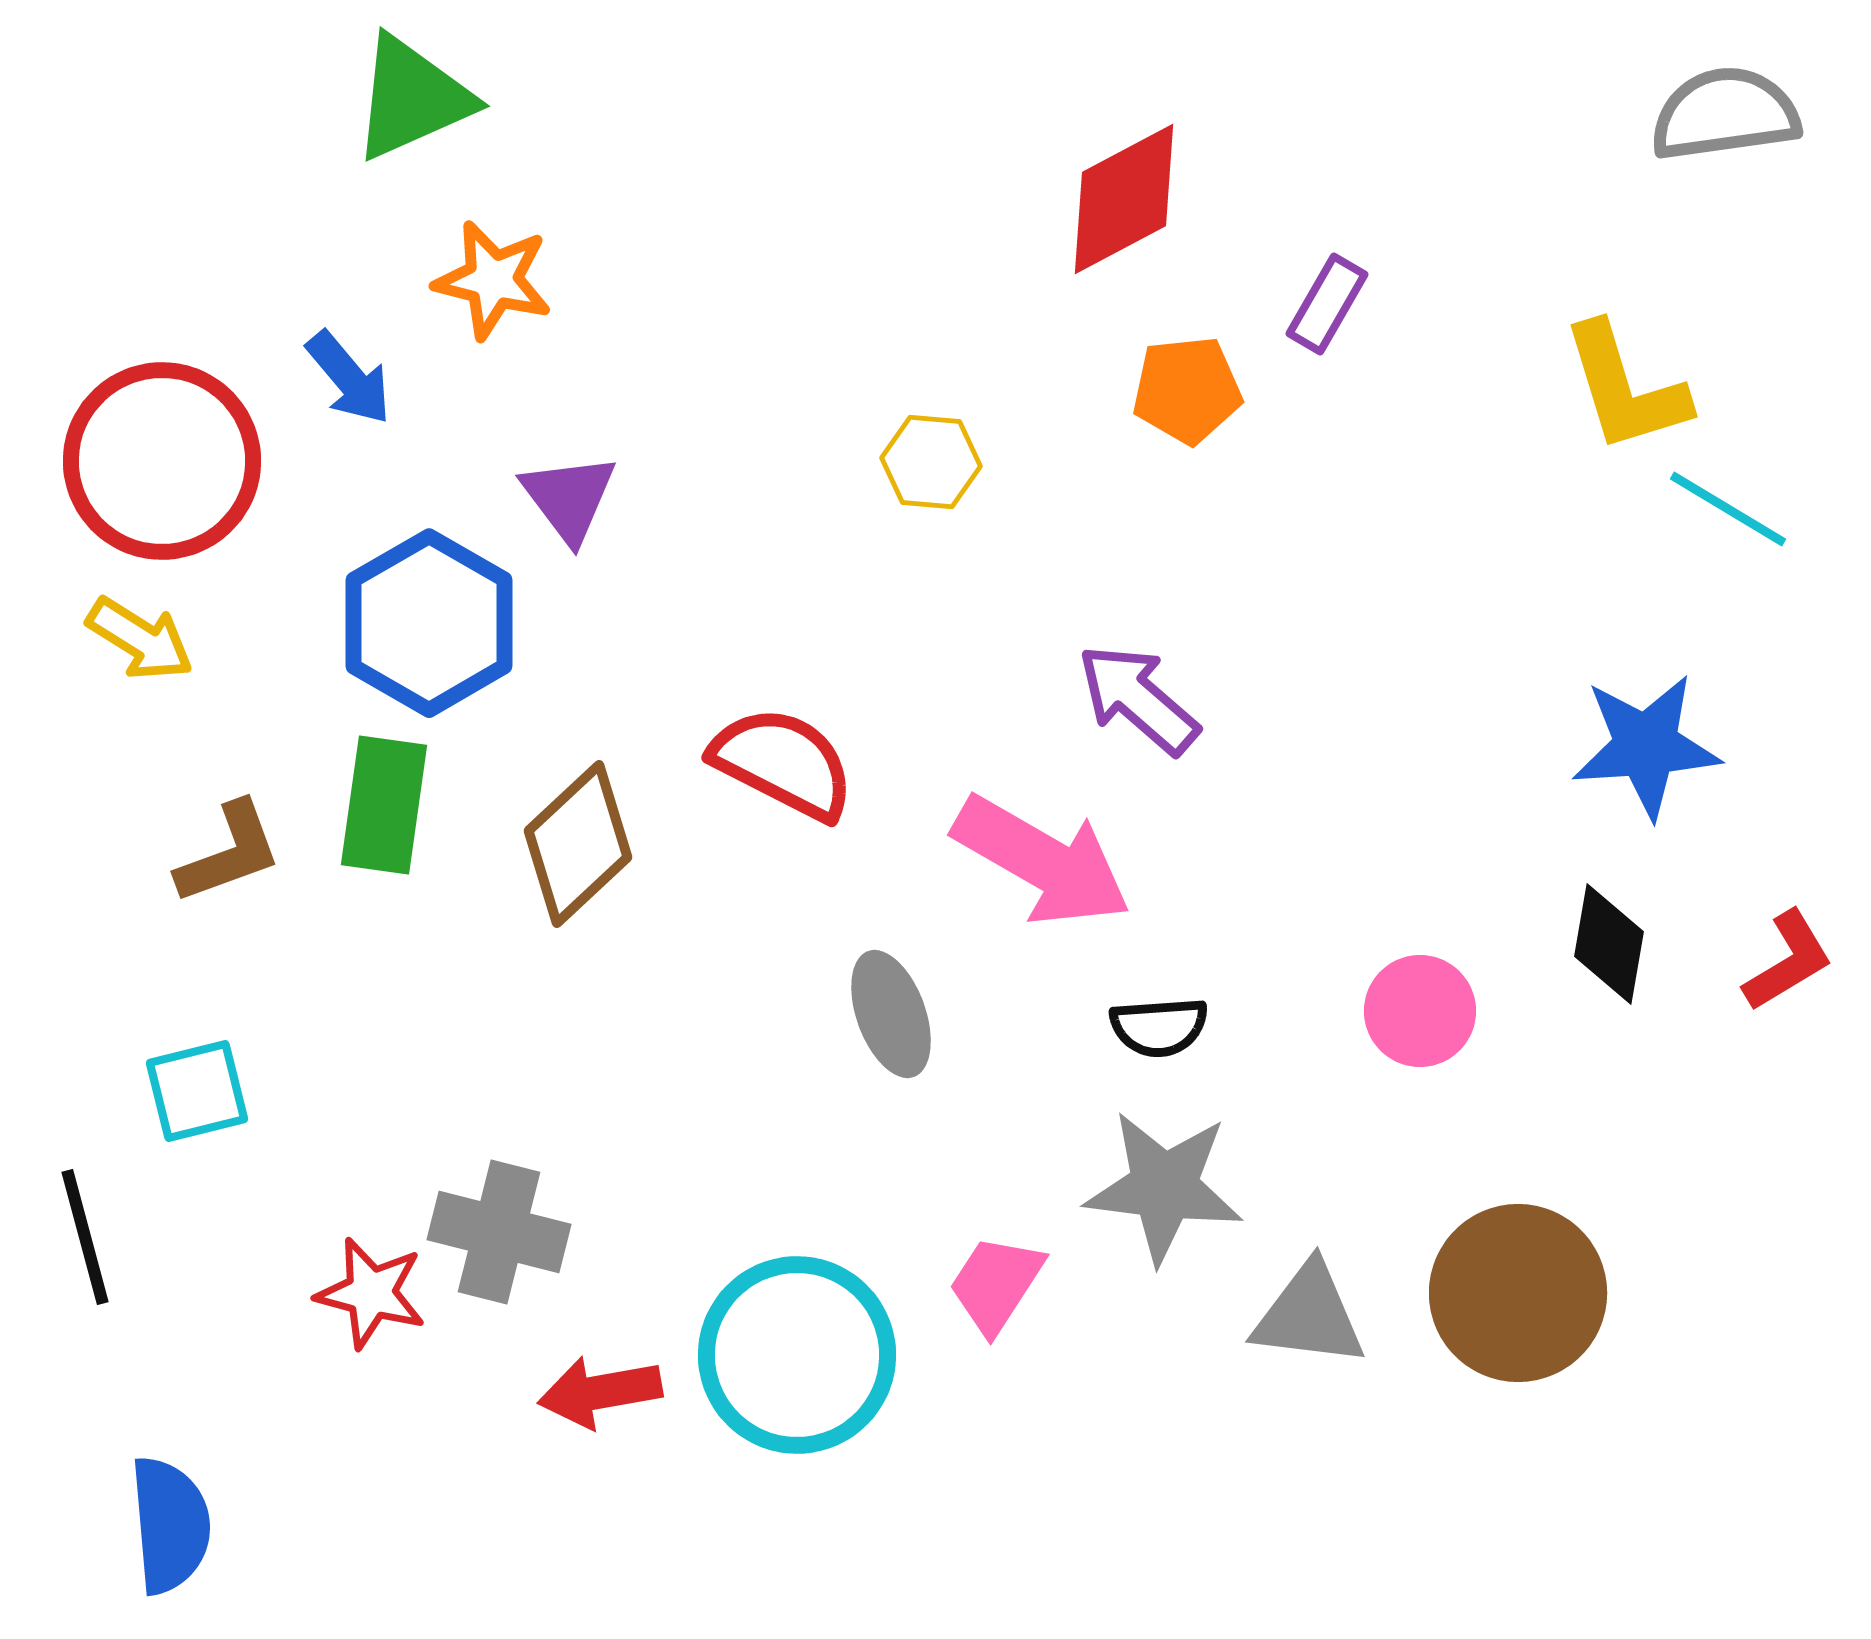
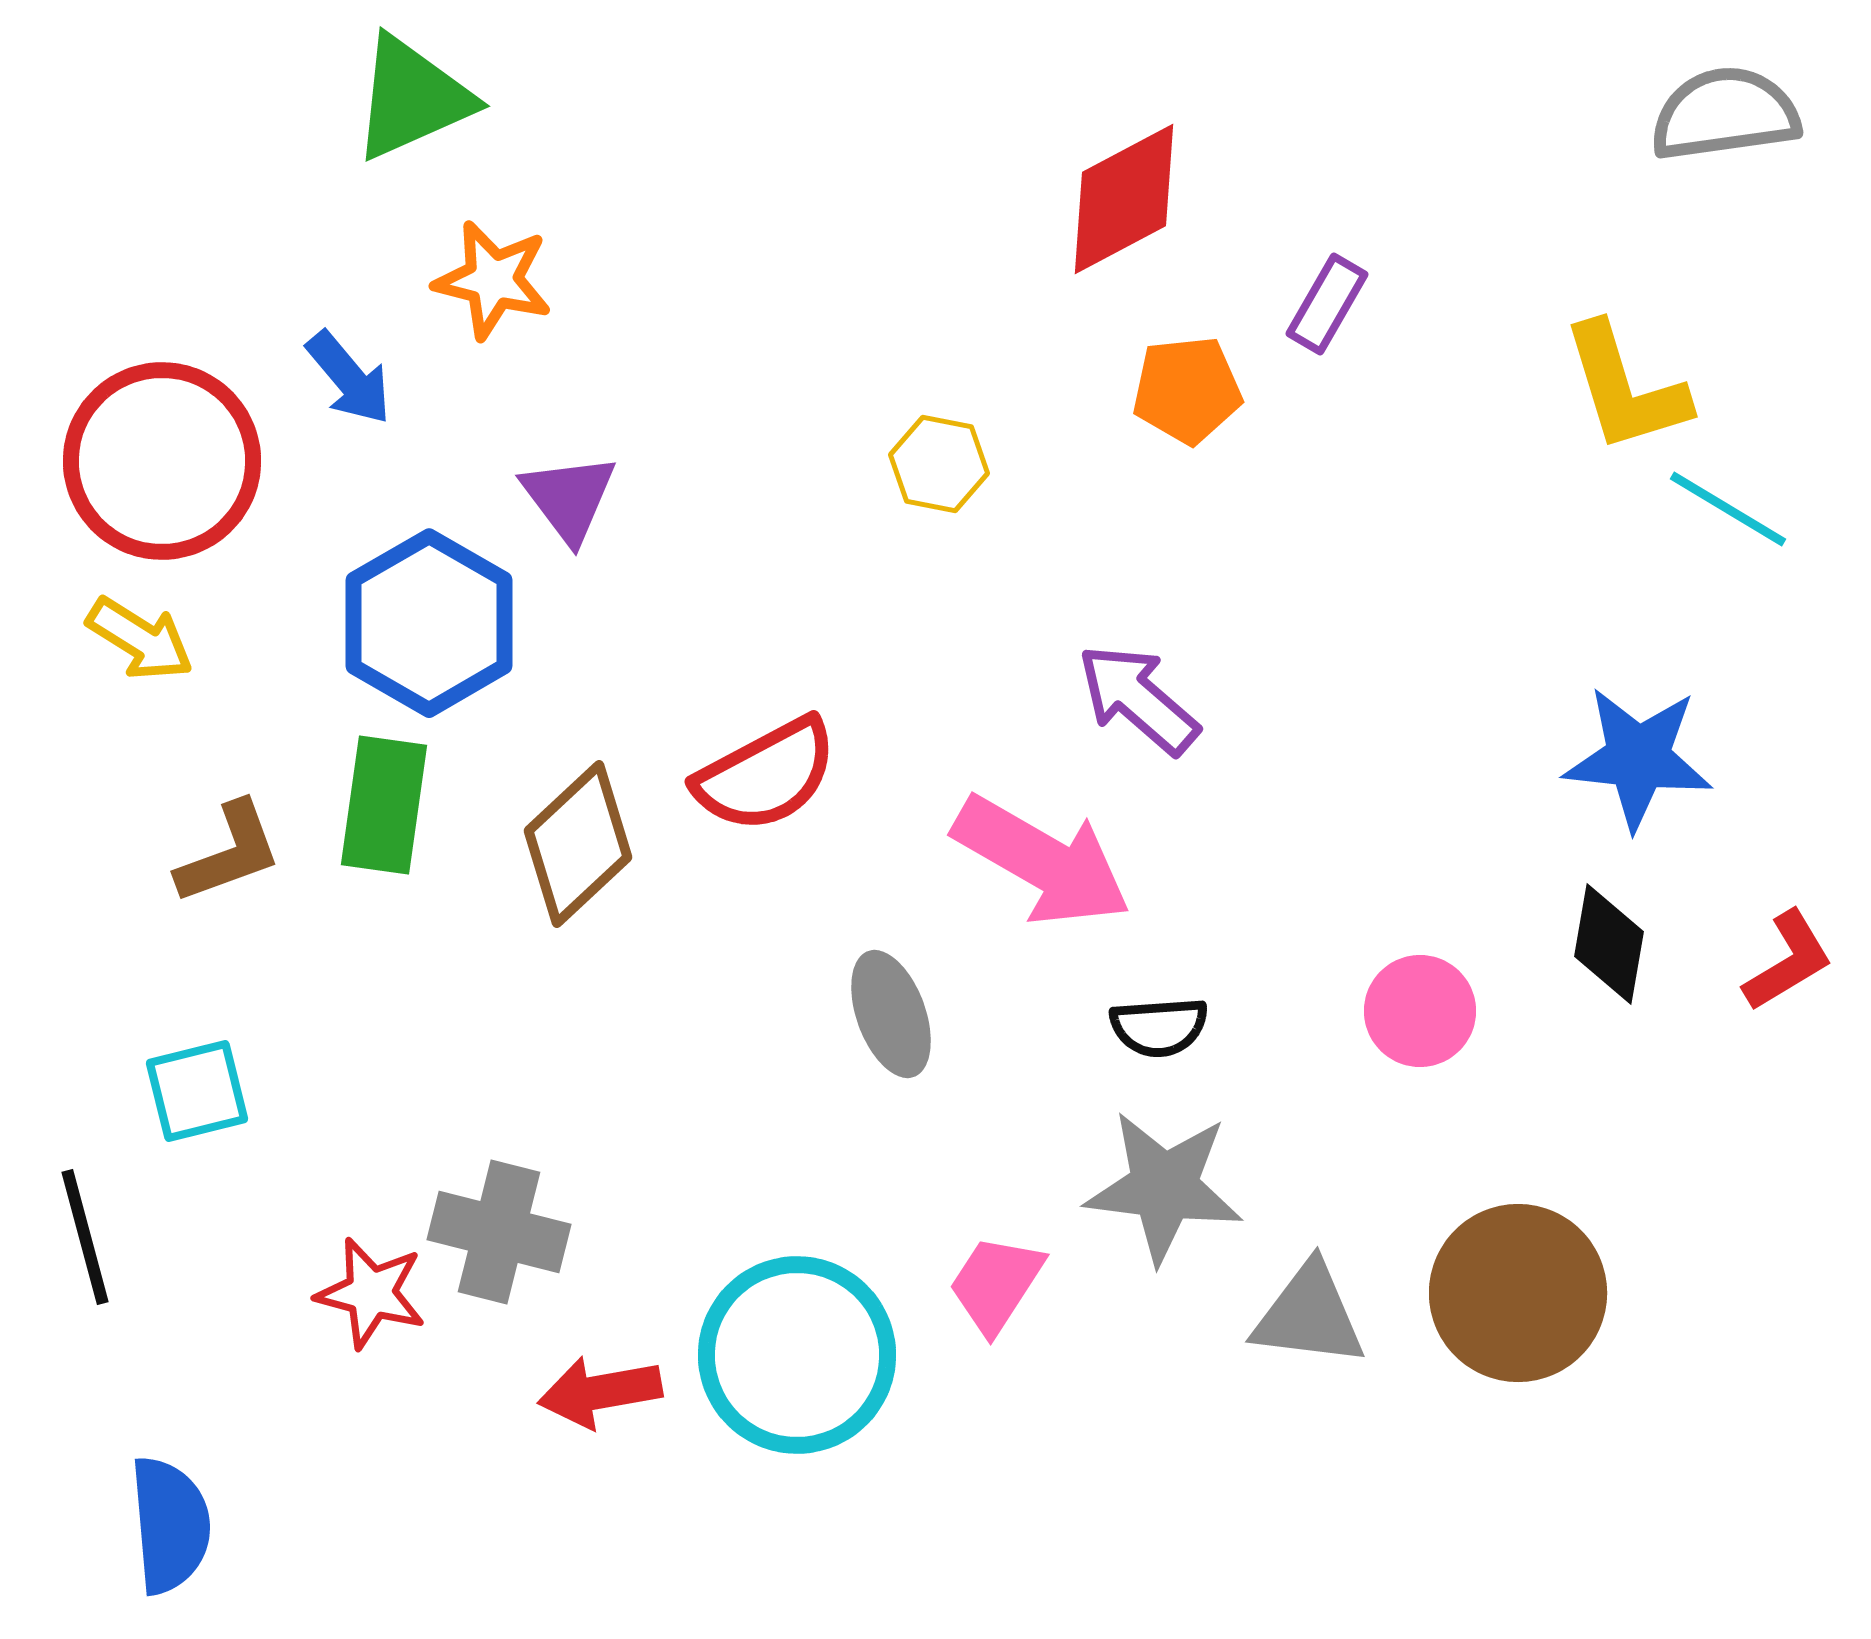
yellow hexagon: moved 8 px right, 2 px down; rotated 6 degrees clockwise
blue star: moved 8 px left, 12 px down; rotated 10 degrees clockwise
red semicircle: moved 17 px left, 12 px down; rotated 125 degrees clockwise
